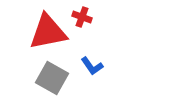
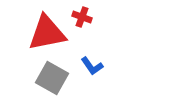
red triangle: moved 1 px left, 1 px down
